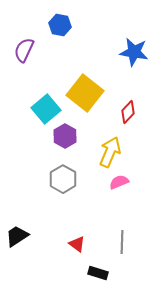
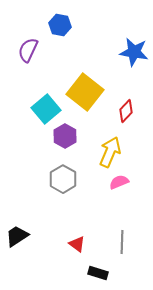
purple semicircle: moved 4 px right
yellow square: moved 1 px up
red diamond: moved 2 px left, 1 px up
